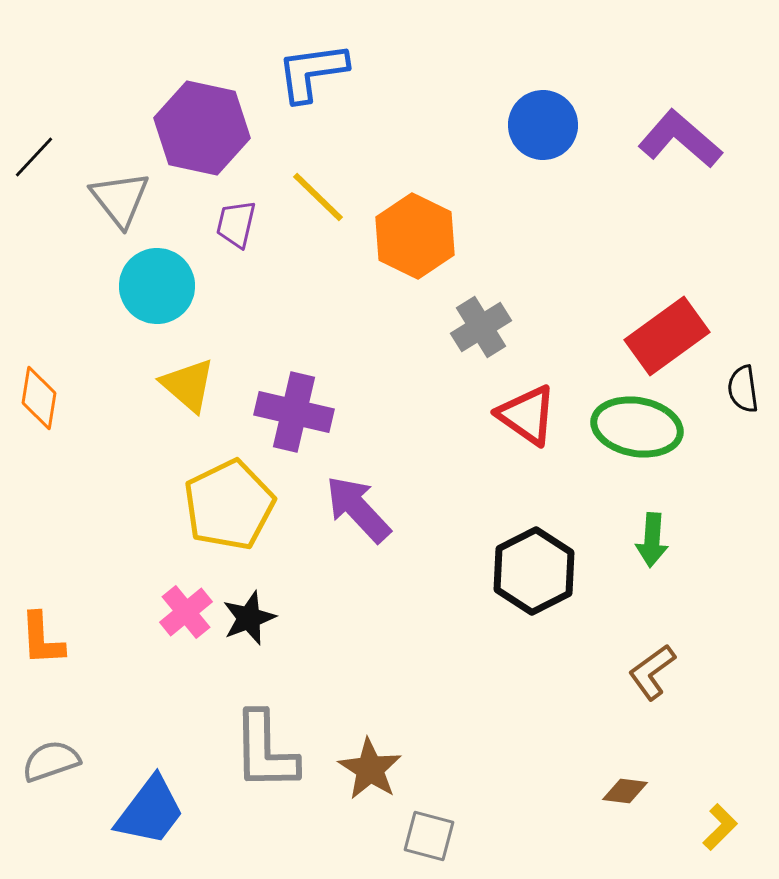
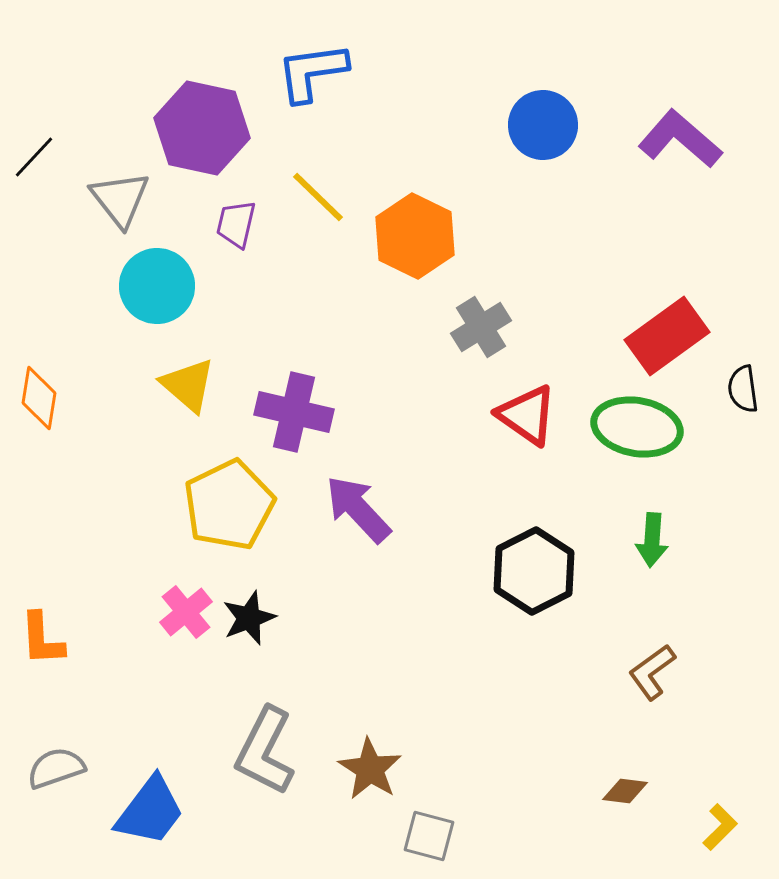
gray L-shape: rotated 28 degrees clockwise
gray semicircle: moved 5 px right, 7 px down
